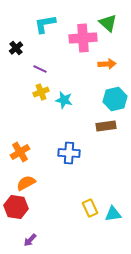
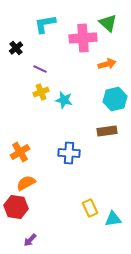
orange arrow: rotated 12 degrees counterclockwise
brown rectangle: moved 1 px right, 5 px down
cyan triangle: moved 5 px down
